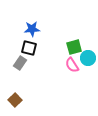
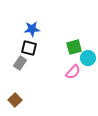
pink semicircle: moved 1 px right, 7 px down; rotated 105 degrees counterclockwise
